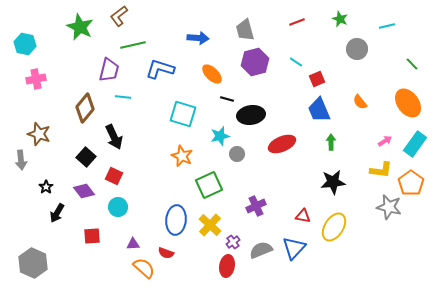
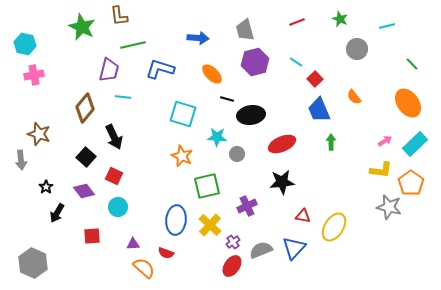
brown L-shape at (119, 16): rotated 60 degrees counterclockwise
green star at (80, 27): moved 2 px right
pink cross at (36, 79): moved 2 px left, 4 px up
red square at (317, 79): moved 2 px left; rotated 21 degrees counterclockwise
orange semicircle at (360, 102): moved 6 px left, 5 px up
cyan star at (220, 136): moved 3 px left, 1 px down; rotated 18 degrees clockwise
cyan rectangle at (415, 144): rotated 10 degrees clockwise
black star at (333, 182): moved 51 px left
green square at (209, 185): moved 2 px left, 1 px down; rotated 12 degrees clockwise
purple cross at (256, 206): moved 9 px left
red ellipse at (227, 266): moved 5 px right; rotated 25 degrees clockwise
